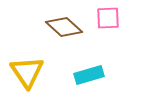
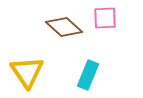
pink square: moved 3 px left
cyan rectangle: moved 1 px left; rotated 52 degrees counterclockwise
